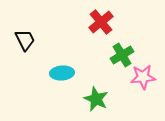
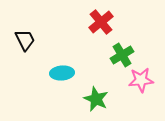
pink star: moved 2 px left, 3 px down
